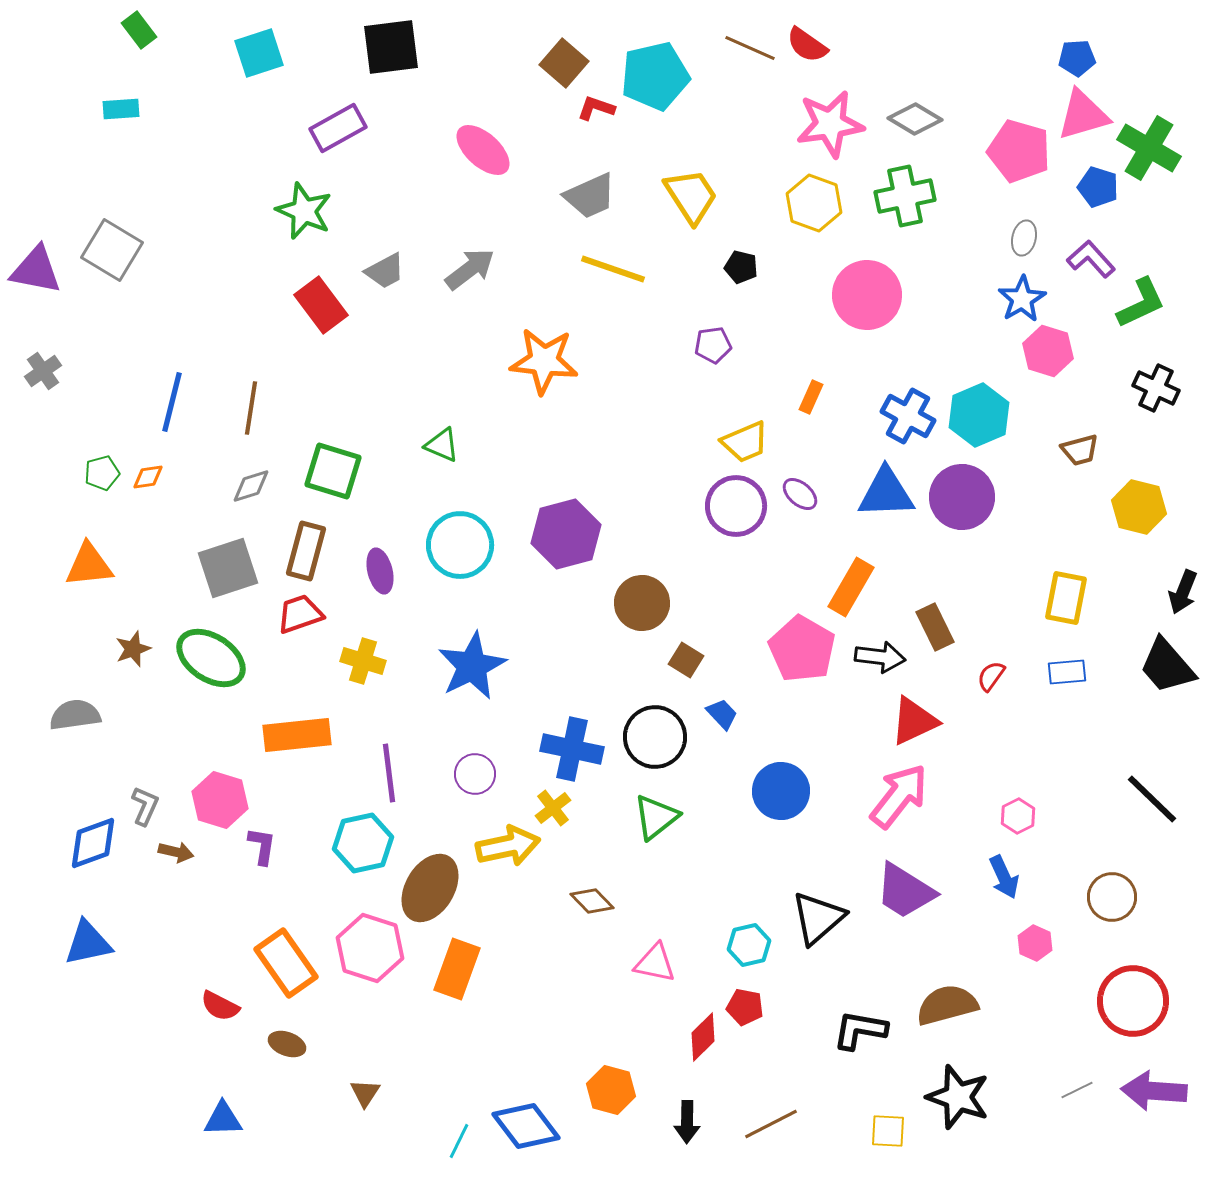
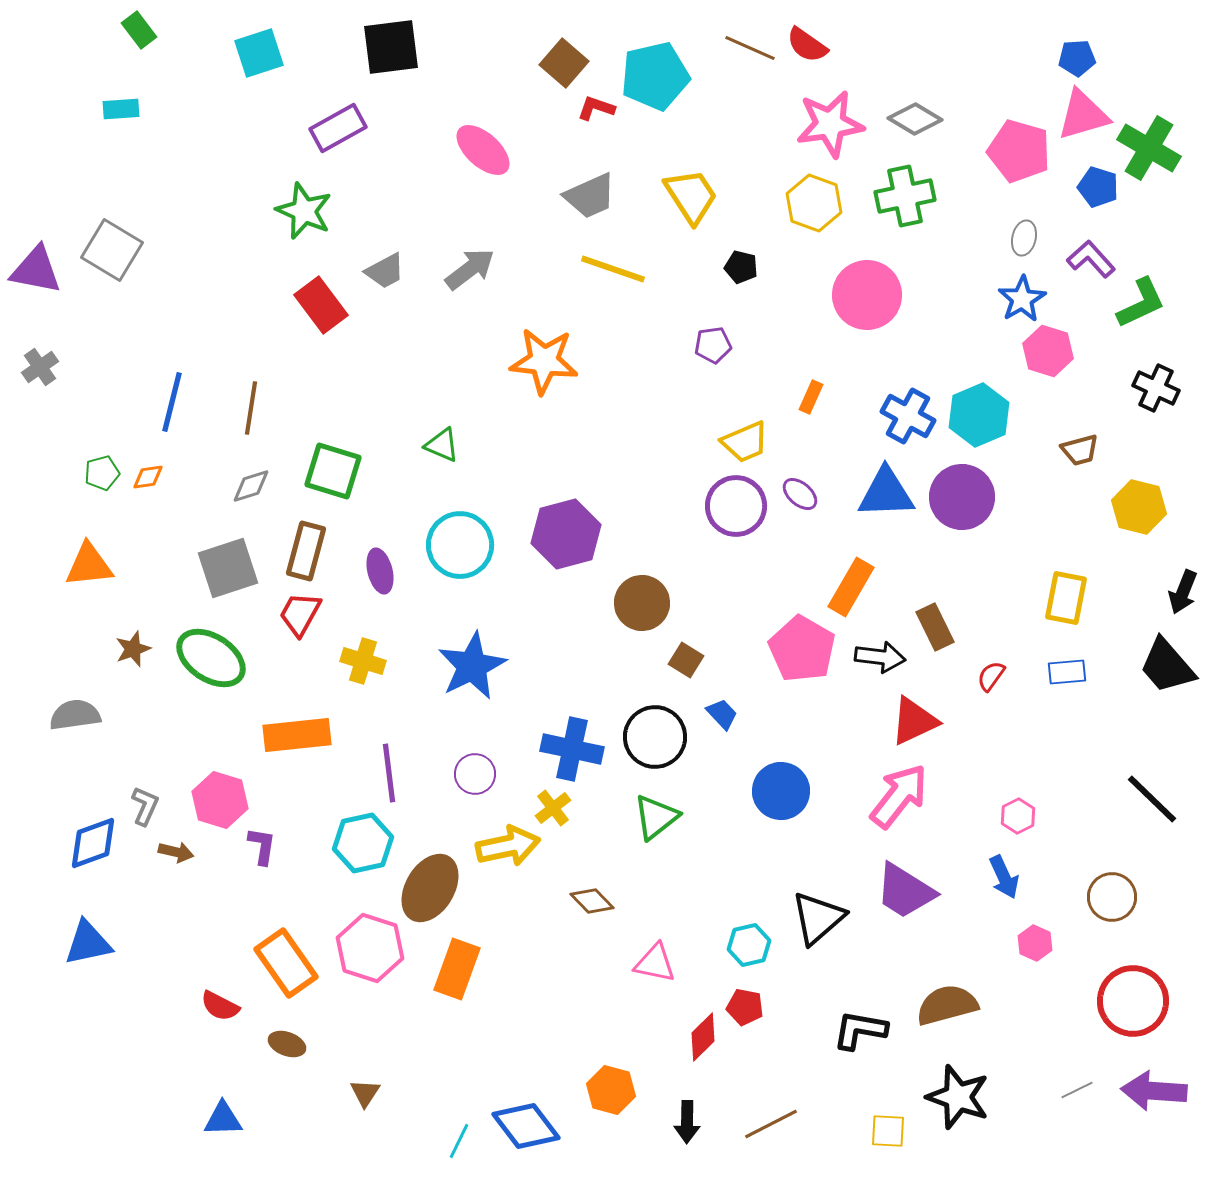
gray cross at (43, 371): moved 3 px left, 4 px up
red trapezoid at (300, 614): rotated 42 degrees counterclockwise
